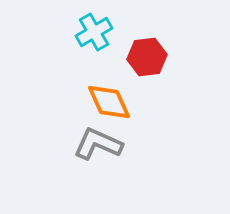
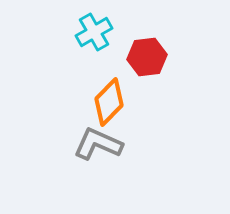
orange diamond: rotated 69 degrees clockwise
